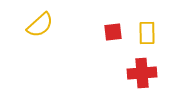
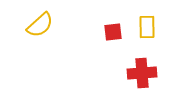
yellow rectangle: moved 6 px up
